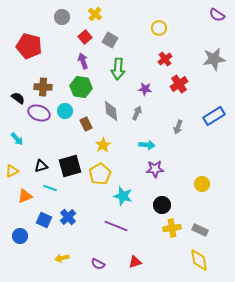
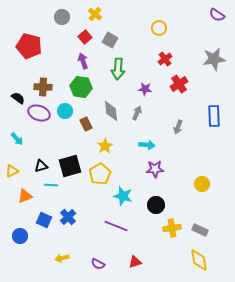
blue rectangle at (214, 116): rotated 60 degrees counterclockwise
yellow star at (103, 145): moved 2 px right, 1 px down
cyan line at (50, 188): moved 1 px right, 3 px up; rotated 16 degrees counterclockwise
black circle at (162, 205): moved 6 px left
